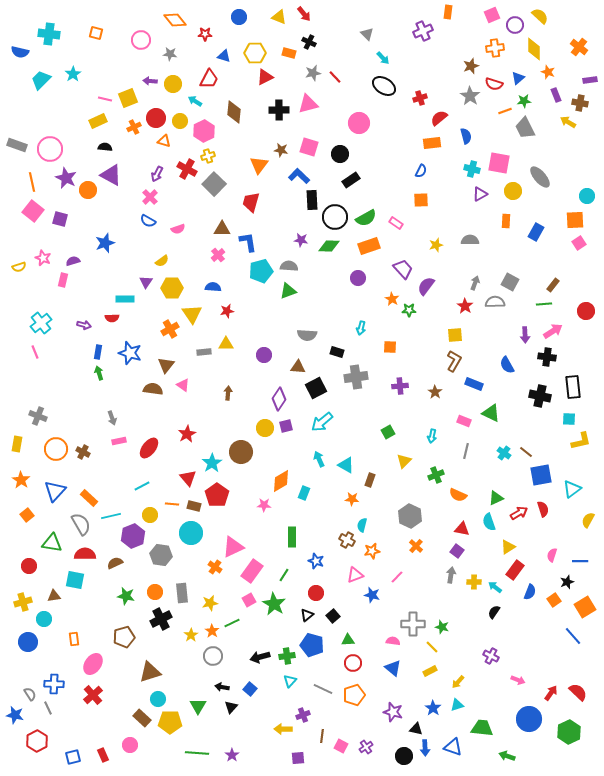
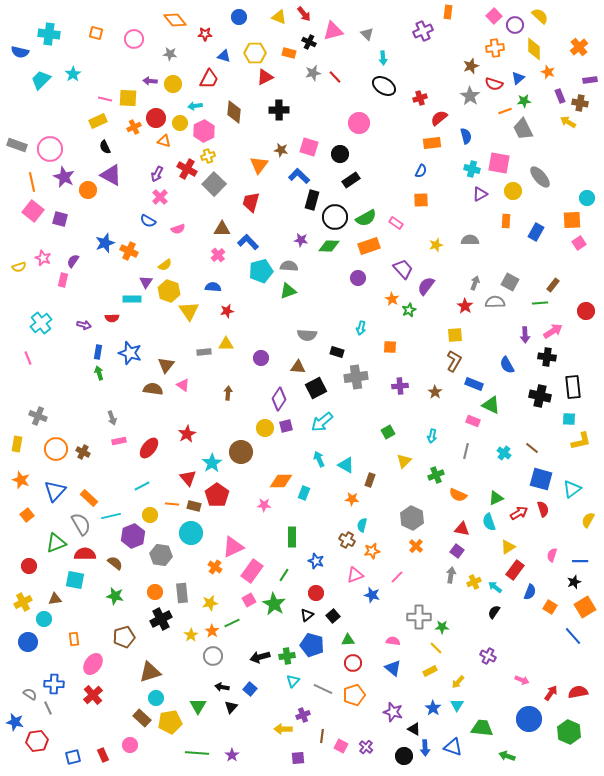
pink square at (492, 15): moved 2 px right, 1 px down; rotated 21 degrees counterclockwise
pink circle at (141, 40): moved 7 px left, 1 px up
orange cross at (579, 47): rotated 12 degrees clockwise
cyan arrow at (383, 58): rotated 40 degrees clockwise
purple rectangle at (556, 95): moved 4 px right, 1 px down
yellow square at (128, 98): rotated 24 degrees clockwise
cyan arrow at (195, 101): moved 5 px down; rotated 40 degrees counterclockwise
pink triangle at (308, 104): moved 25 px right, 73 px up
yellow circle at (180, 121): moved 2 px down
gray trapezoid at (525, 128): moved 2 px left, 1 px down
black semicircle at (105, 147): rotated 120 degrees counterclockwise
purple star at (66, 178): moved 2 px left, 1 px up
cyan circle at (587, 196): moved 2 px down
pink cross at (150, 197): moved 10 px right
black rectangle at (312, 200): rotated 18 degrees clockwise
orange square at (575, 220): moved 3 px left
blue L-shape at (248, 242): rotated 35 degrees counterclockwise
purple semicircle at (73, 261): rotated 40 degrees counterclockwise
yellow semicircle at (162, 261): moved 3 px right, 4 px down
yellow hexagon at (172, 288): moved 3 px left, 3 px down; rotated 20 degrees clockwise
cyan rectangle at (125, 299): moved 7 px right
green line at (544, 304): moved 4 px left, 1 px up
green star at (409, 310): rotated 24 degrees counterclockwise
yellow triangle at (192, 314): moved 3 px left, 3 px up
orange cross at (170, 329): moved 41 px left, 78 px up; rotated 36 degrees counterclockwise
pink line at (35, 352): moved 7 px left, 6 px down
purple circle at (264, 355): moved 3 px left, 3 px down
green triangle at (491, 413): moved 8 px up
pink rectangle at (464, 421): moved 9 px right
brown line at (526, 452): moved 6 px right, 4 px up
blue square at (541, 475): moved 4 px down; rotated 25 degrees clockwise
orange star at (21, 480): rotated 12 degrees counterclockwise
orange diamond at (281, 481): rotated 30 degrees clockwise
gray hexagon at (410, 516): moved 2 px right, 2 px down
green triangle at (52, 543): moved 4 px right; rotated 30 degrees counterclockwise
brown semicircle at (115, 563): rotated 63 degrees clockwise
yellow cross at (474, 582): rotated 24 degrees counterclockwise
black star at (567, 582): moved 7 px right
brown triangle at (54, 596): moved 1 px right, 3 px down
green star at (126, 596): moved 11 px left
orange square at (554, 600): moved 4 px left, 7 px down; rotated 24 degrees counterclockwise
yellow cross at (23, 602): rotated 12 degrees counterclockwise
gray cross at (413, 624): moved 6 px right, 7 px up
green star at (442, 627): rotated 16 degrees counterclockwise
yellow line at (432, 647): moved 4 px right, 1 px down
purple cross at (491, 656): moved 3 px left
pink arrow at (518, 680): moved 4 px right
cyan triangle at (290, 681): moved 3 px right
red semicircle at (578, 692): rotated 54 degrees counterclockwise
gray semicircle at (30, 694): rotated 24 degrees counterclockwise
cyan circle at (158, 699): moved 2 px left, 1 px up
cyan triangle at (457, 705): rotated 40 degrees counterclockwise
blue star at (15, 715): moved 7 px down
yellow pentagon at (170, 722): rotated 10 degrees counterclockwise
black triangle at (416, 729): moved 2 px left; rotated 16 degrees clockwise
green hexagon at (569, 732): rotated 10 degrees counterclockwise
red hexagon at (37, 741): rotated 20 degrees clockwise
purple cross at (366, 747): rotated 16 degrees counterclockwise
